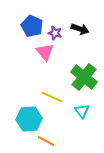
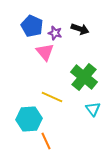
cyan triangle: moved 11 px right, 2 px up
orange line: rotated 36 degrees clockwise
